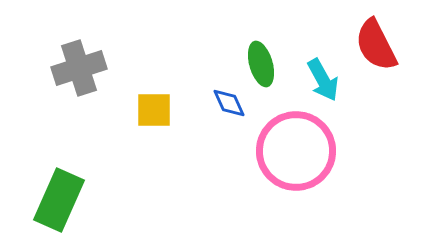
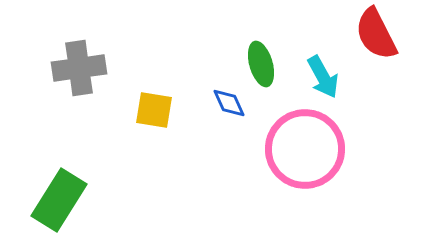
red semicircle: moved 11 px up
gray cross: rotated 10 degrees clockwise
cyan arrow: moved 3 px up
yellow square: rotated 9 degrees clockwise
pink circle: moved 9 px right, 2 px up
green rectangle: rotated 8 degrees clockwise
